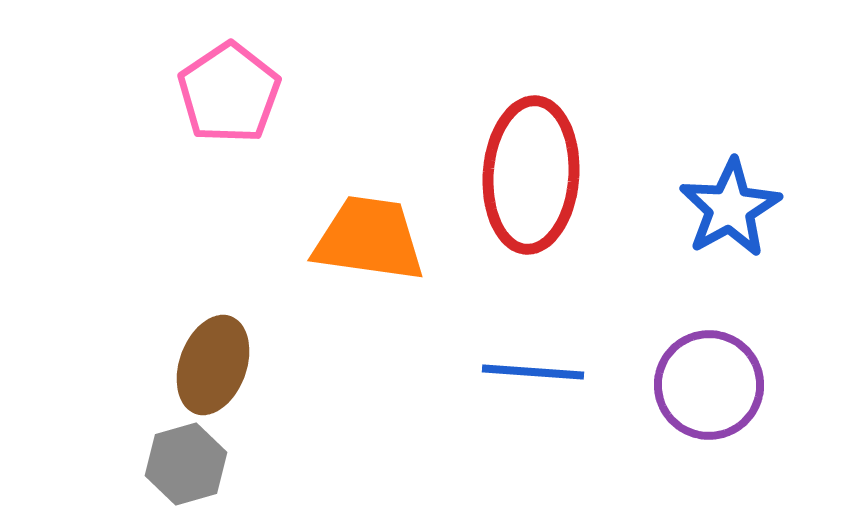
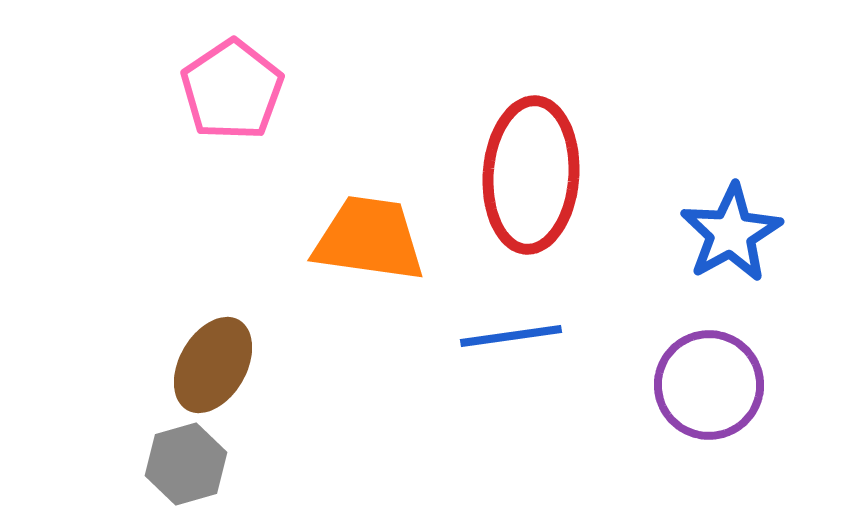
pink pentagon: moved 3 px right, 3 px up
blue star: moved 1 px right, 25 px down
brown ellipse: rotated 10 degrees clockwise
blue line: moved 22 px left, 36 px up; rotated 12 degrees counterclockwise
